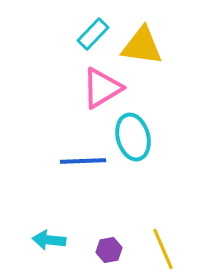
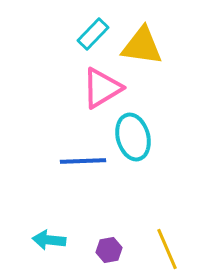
yellow line: moved 4 px right
